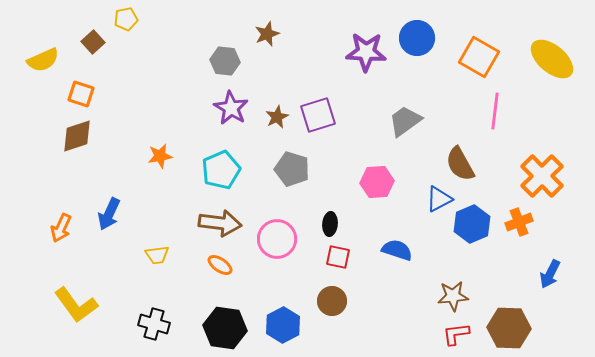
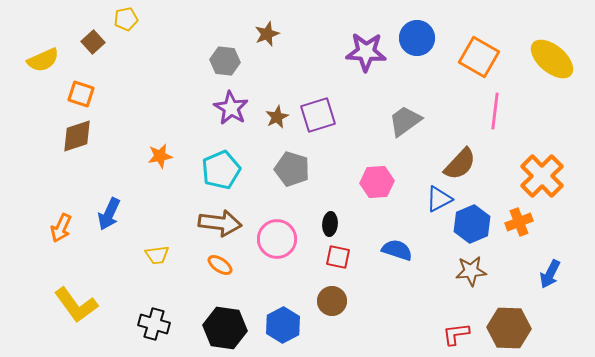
brown semicircle at (460, 164): rotated 108 degrees counterclockwise
brown star at (453, 296): moved 18 px right, 25 px up
